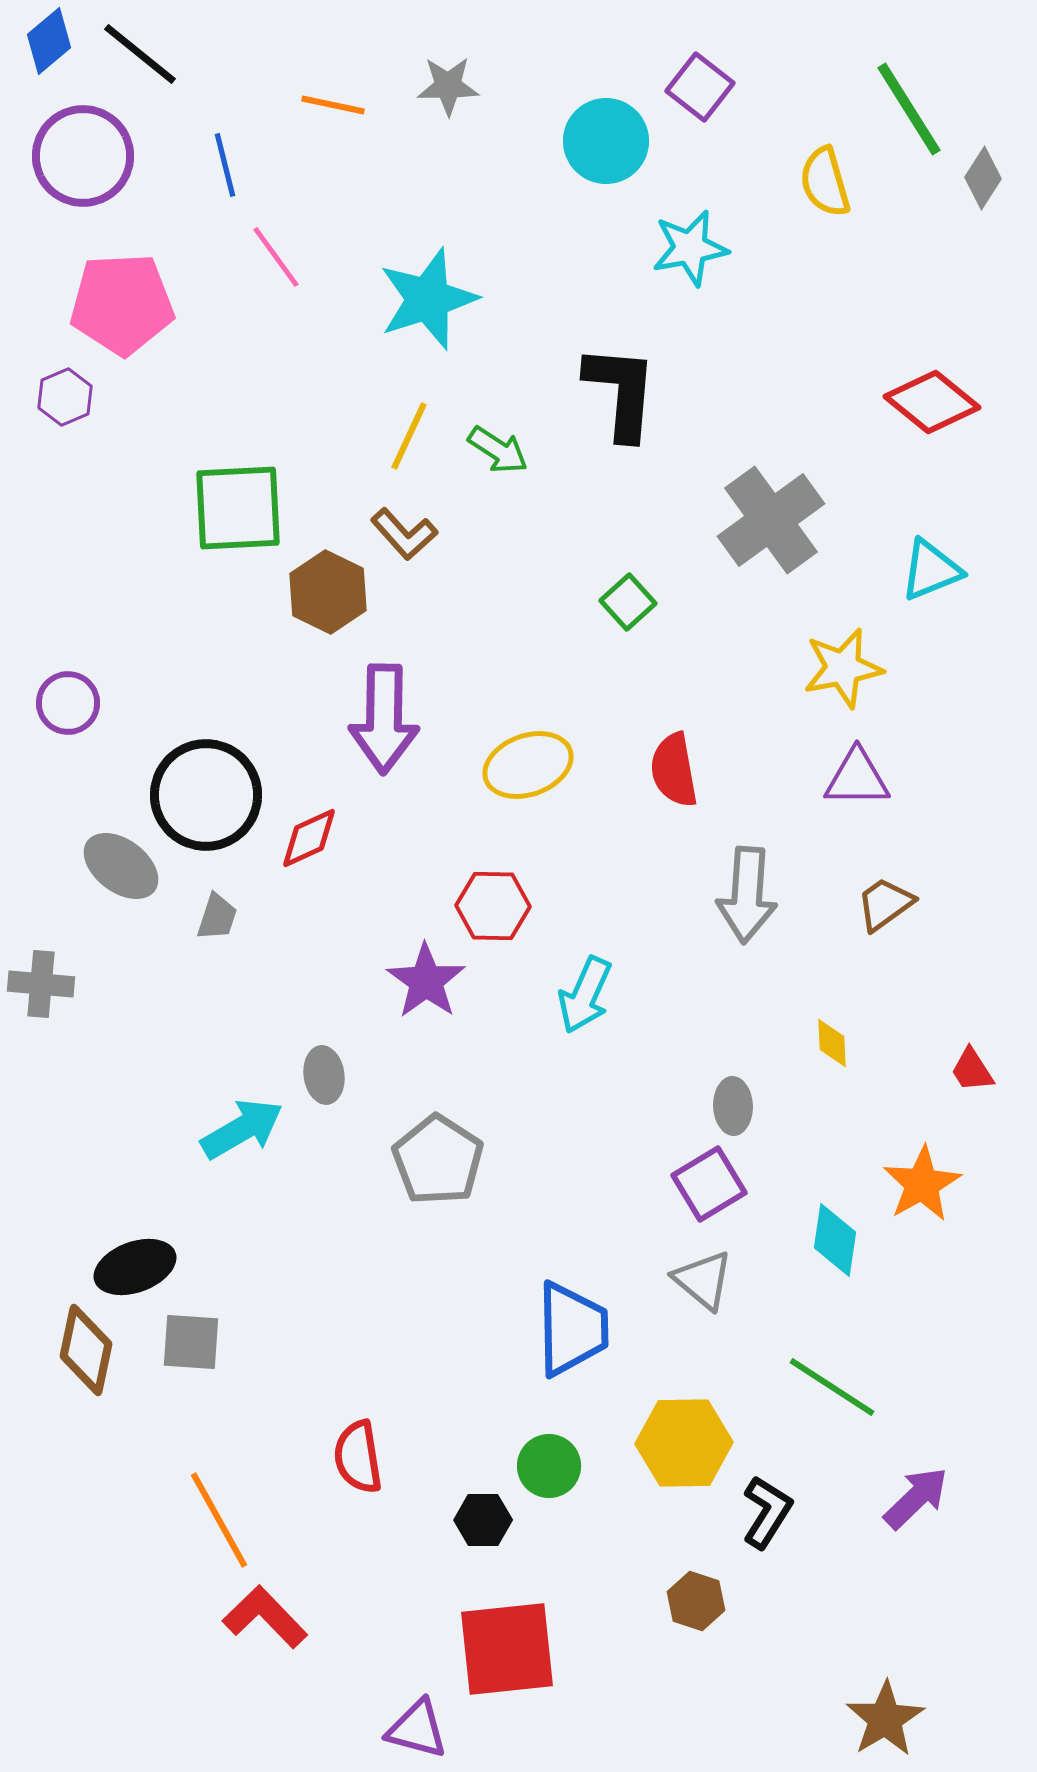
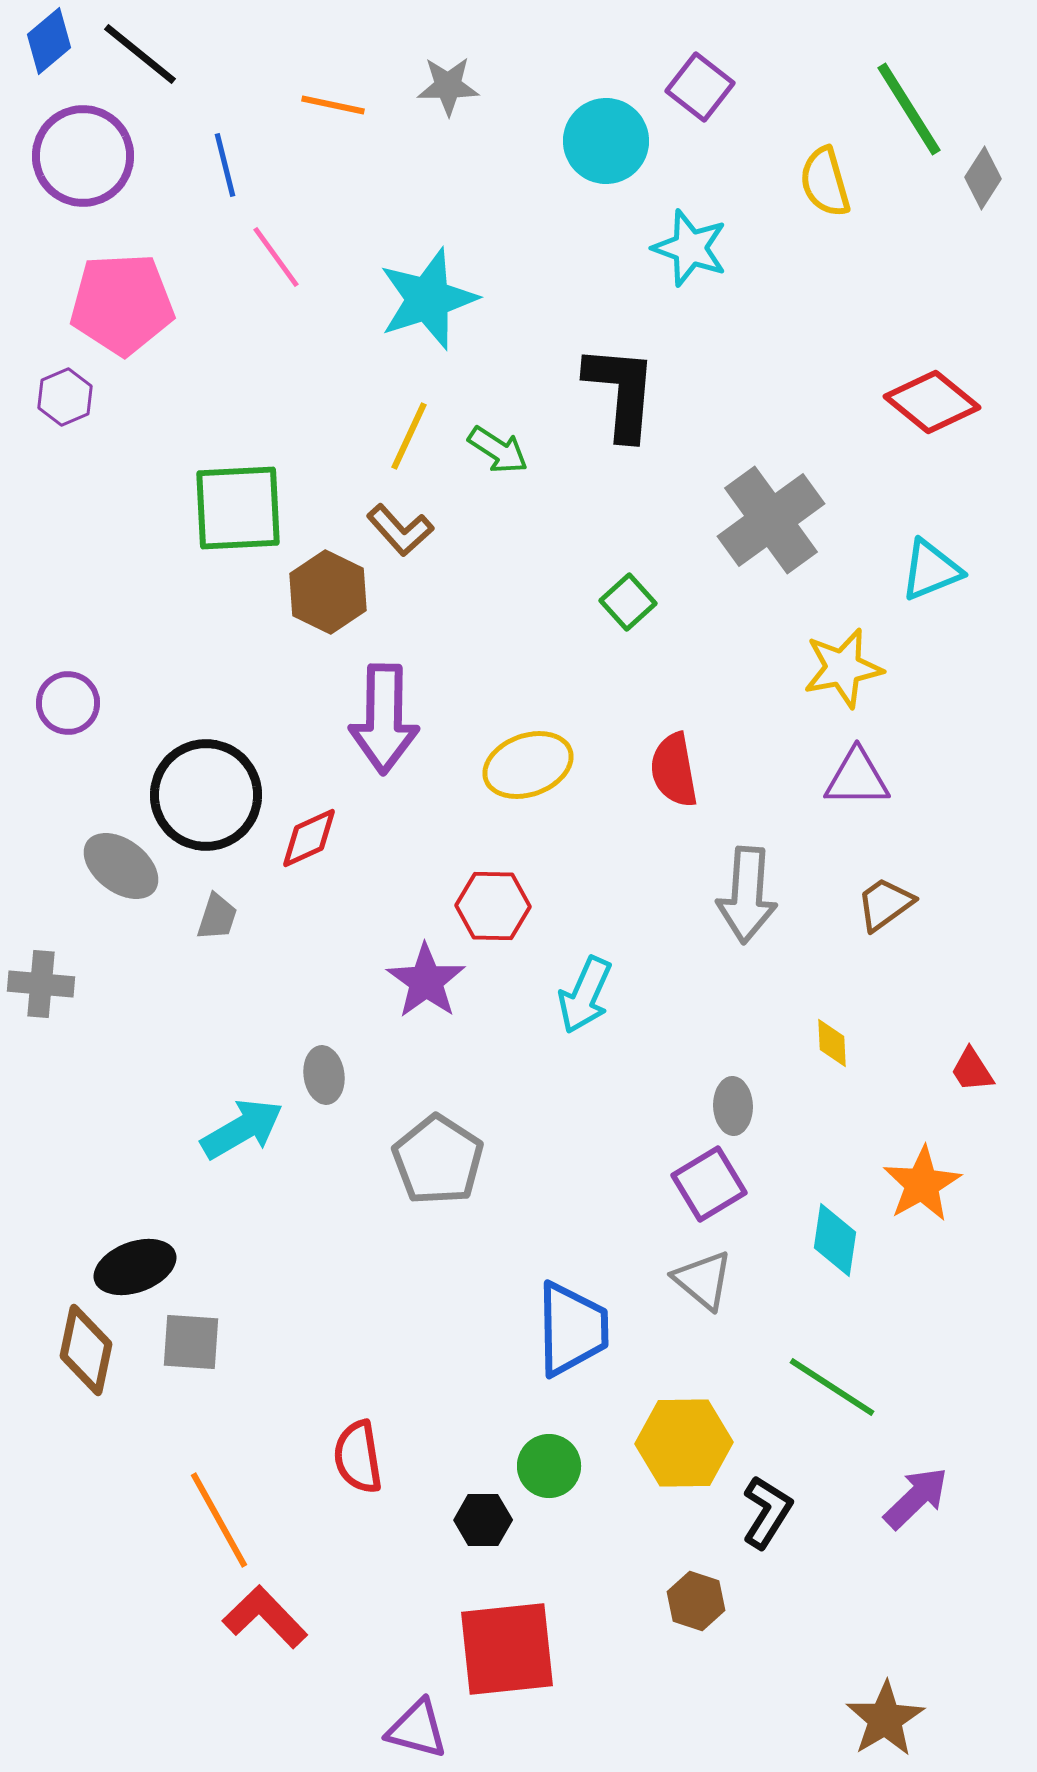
cyan star at (690, 248): rotated 30 degrees clockwise
brown L-shape at (404, 534): moved 4 px left, 4 px up
